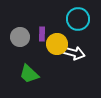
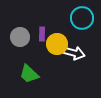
cyan circle: moved 4 px right, 1 px up
